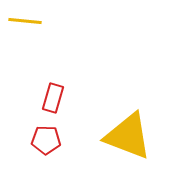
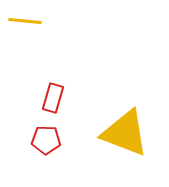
yellow triangle: moved 3 px left, 3 px up
